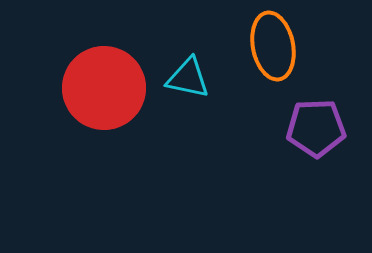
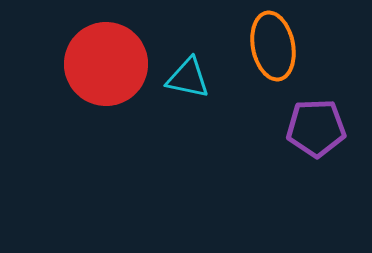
red circle: moved 2 px right, 24 px up
